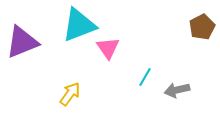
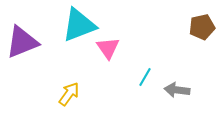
brown pentagon: rotated 15 degrees clockwise
gray arrow: rotated 20 degrees clockwise
yellow arrow: moved 1 px left
